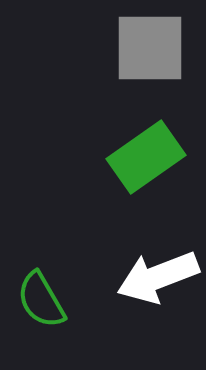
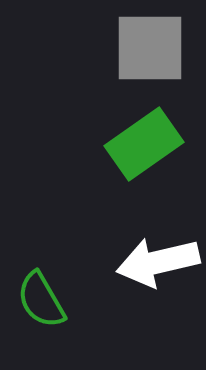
green rectangle: moved 2 px left, 13 px up
white arrow: moved 15 px up; rotated 8 degrees clockwise
